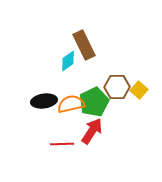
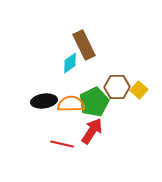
cyan diamond: moved 2 px right, 2 px down
orange semicircle: rotated 12 degrees clockwise
red line: rotated 15 degrees clockwise
